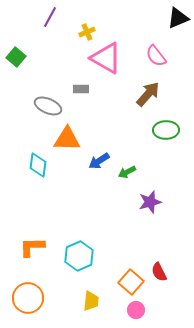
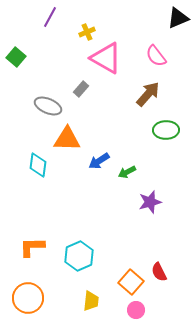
gray rectangle: rotated 49 degrees counterclockwise
